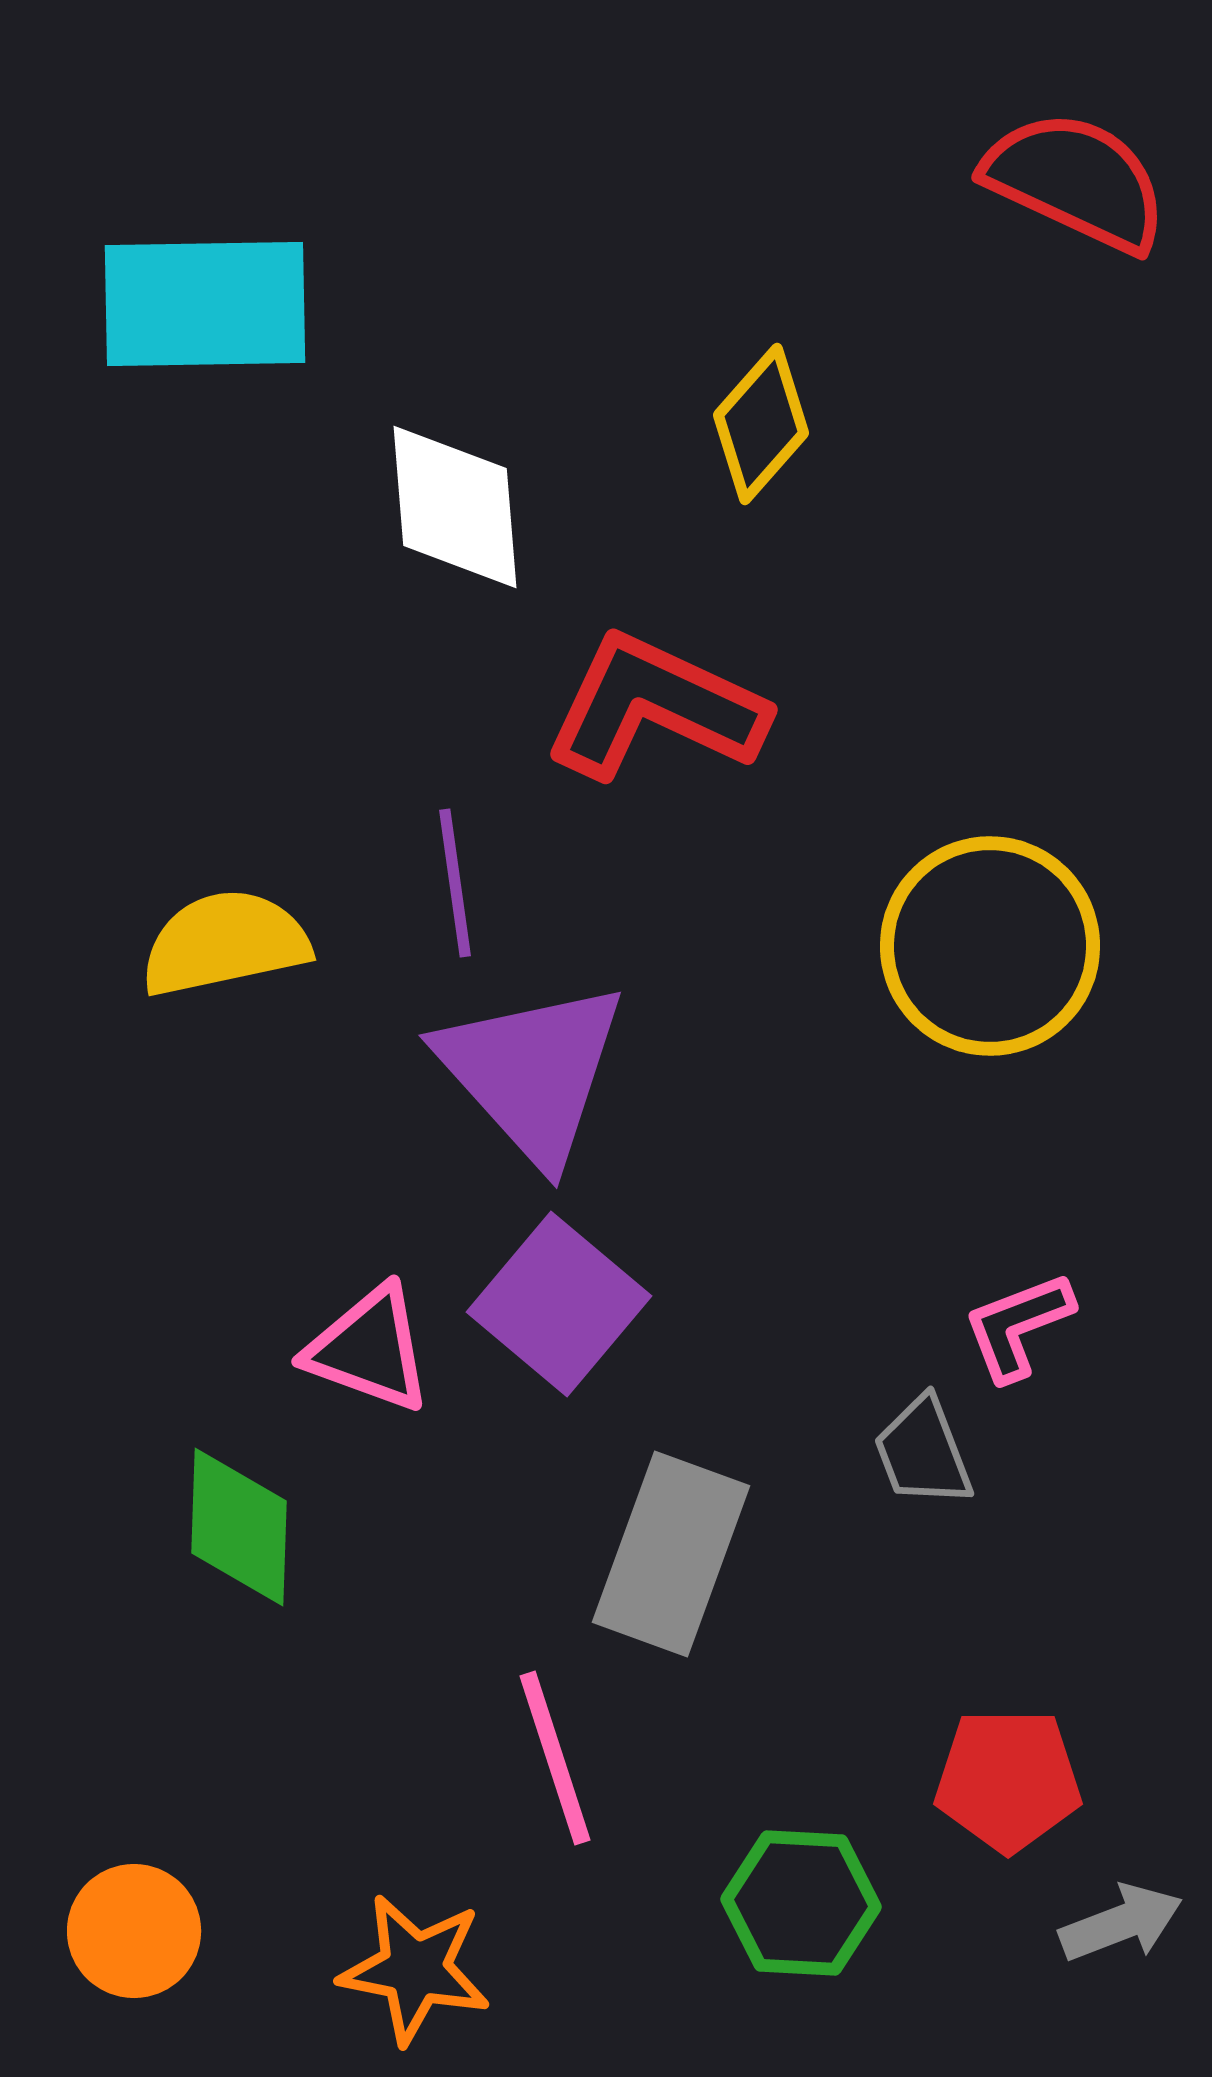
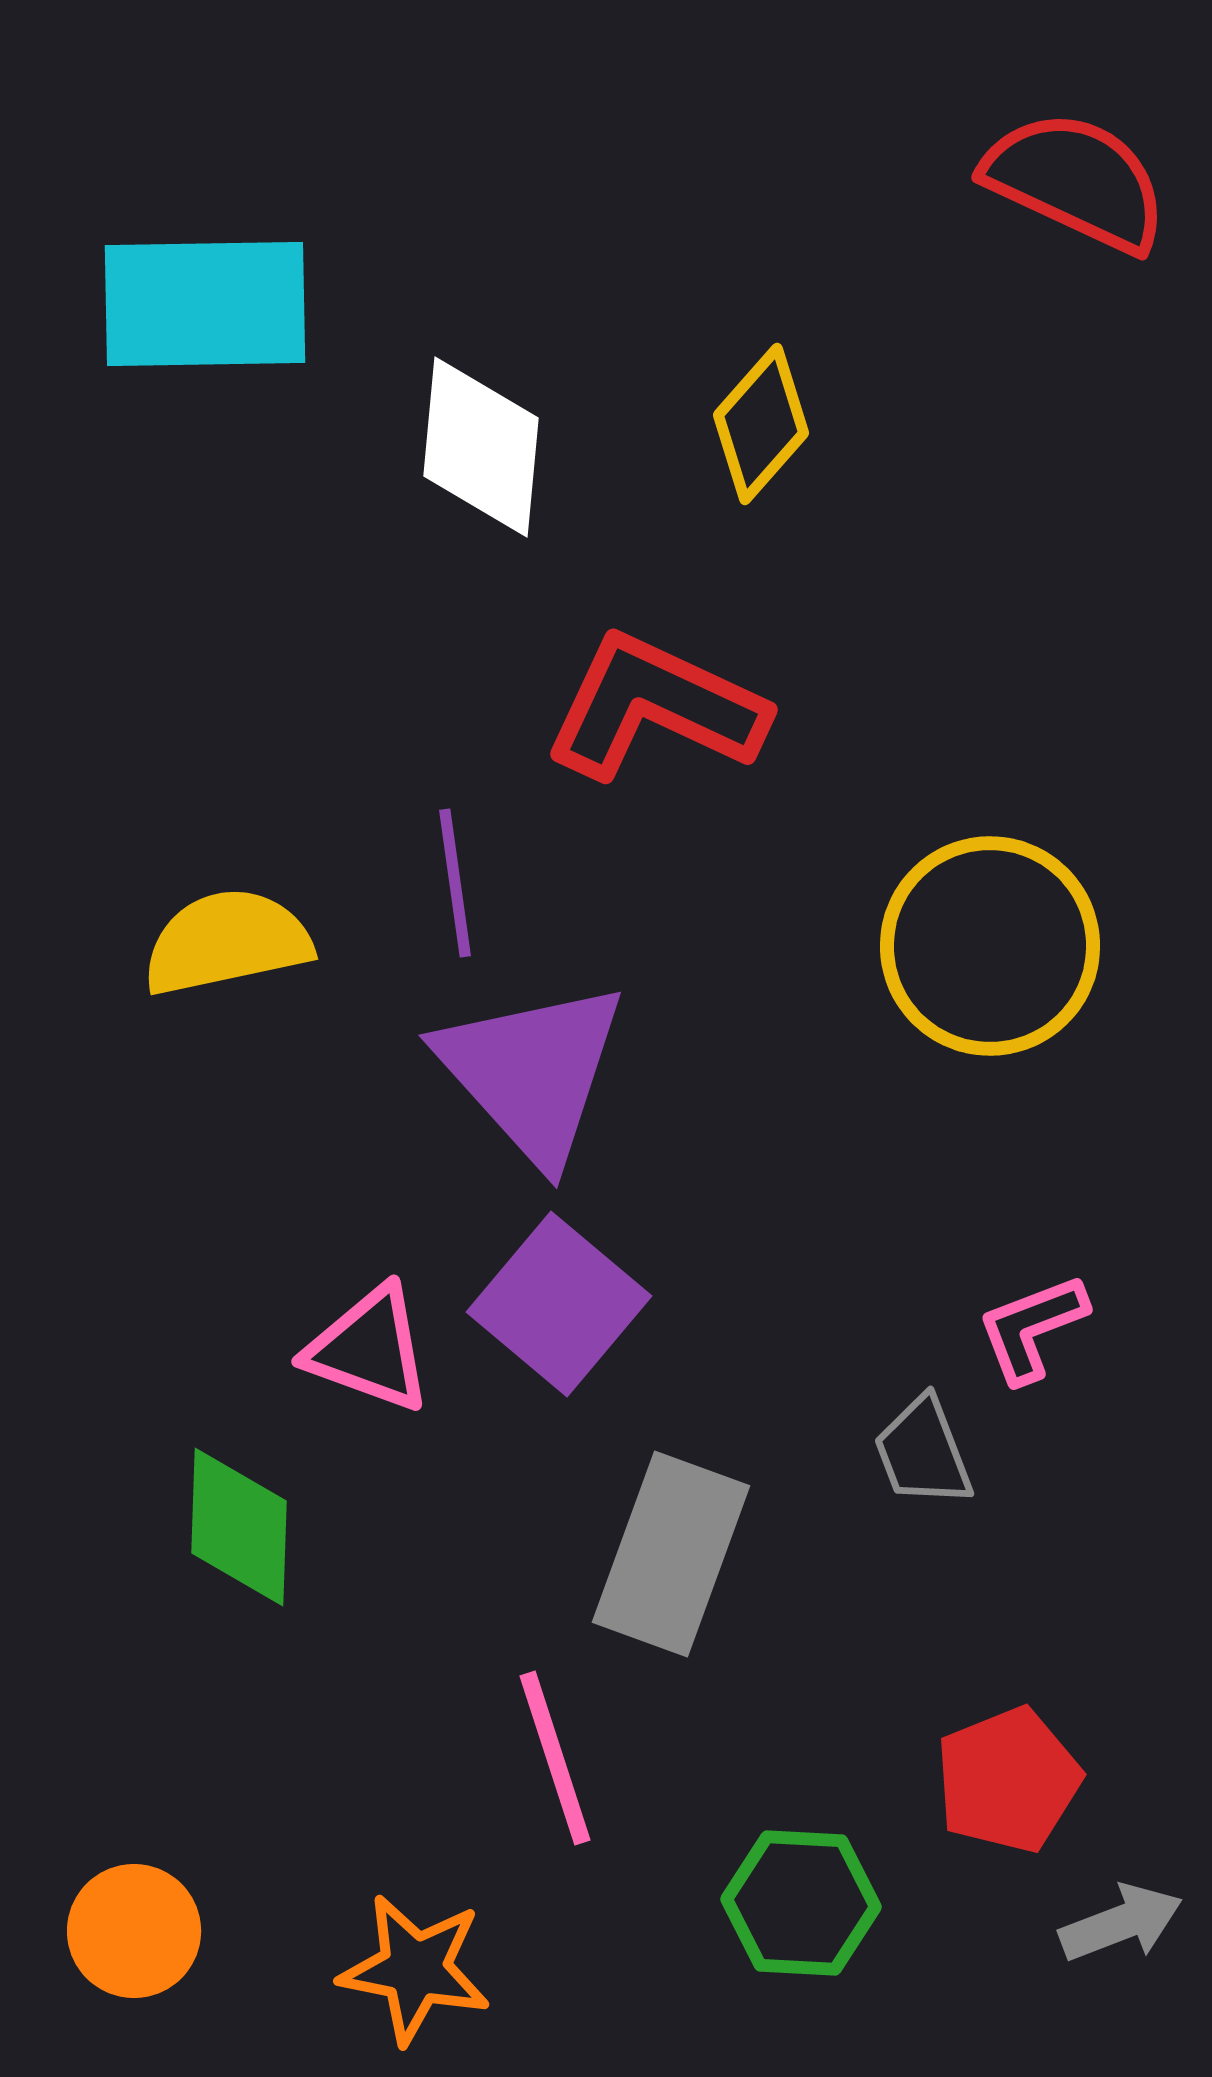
white diamond: moved 26 px right, 60 px up; rotated 10 degrees clockwise
yellow semicircle: moved 2 px right, 1 px up
pink L-shape: moved 14 px right, 2 px down
red pentagon: rotated 22 degrees counterclockwise
